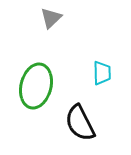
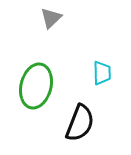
black semicircle: rotated 132 degrees counterclockwise
